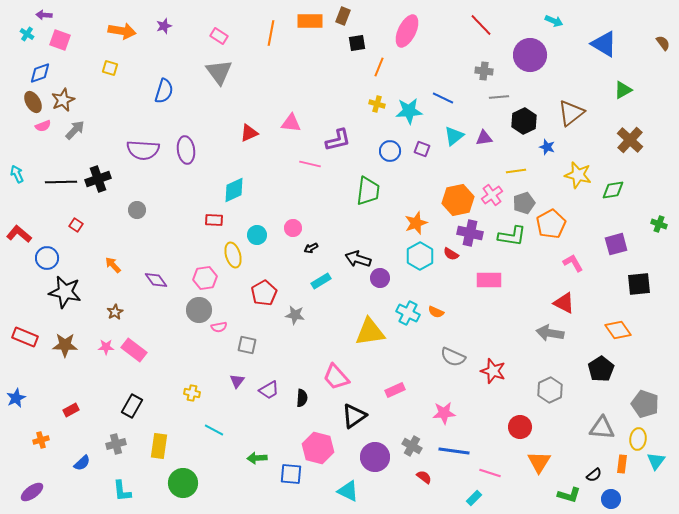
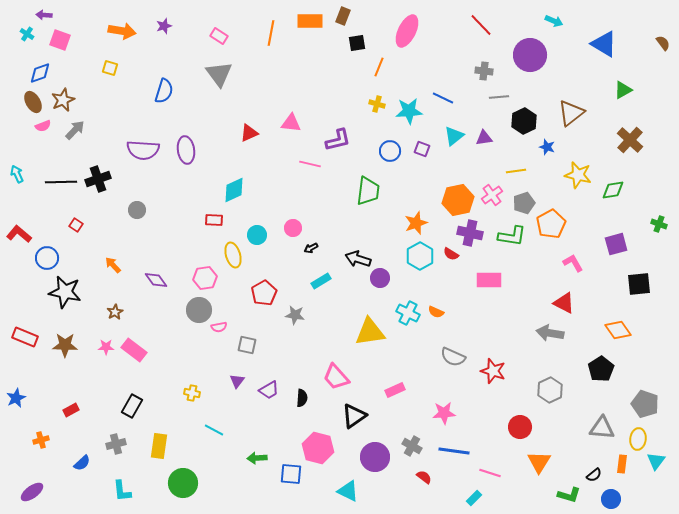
gray triangle at (219, 72): moved 2 px down
